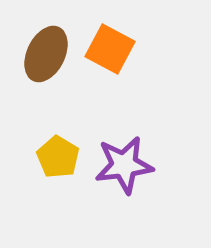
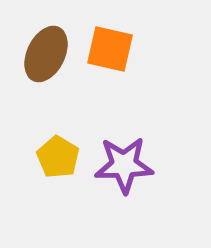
orange square: rotated 15 degrees counterclockwise
purple star: rotated 6 degrees clockwise
